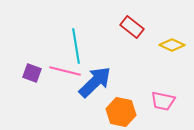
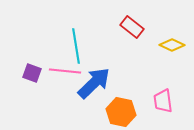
pink line: rotated 8 degrees counterclockwise
blue arrow: moved 1 px left, 1 px down
pink trapezoid: rotated 70 degrees clockwise
